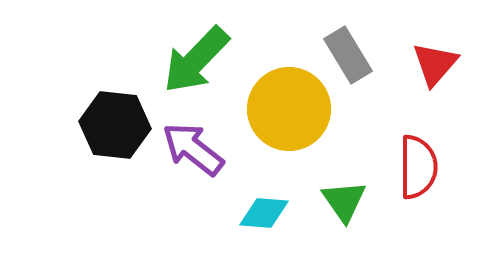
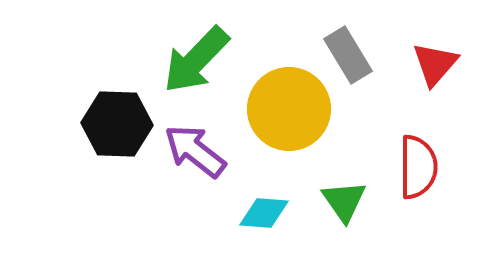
black hexagon: moved 2 px right, 1 px up; rotated 4 degrees counterclockwise
purple arrow: moved 2 px right, 2 px down
